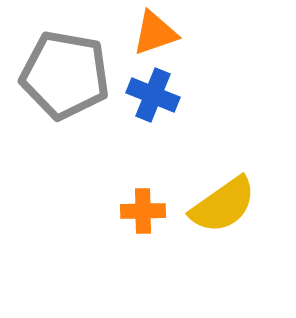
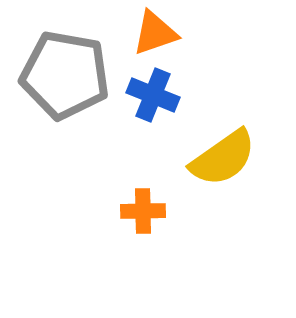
yellow semicircle: moved 47 px up
